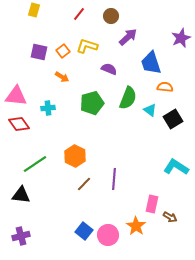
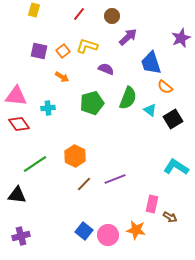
brown circle: moved 1 px right
purple square: moved 1 px up
purple semicircle: moved 3 px left
orange semicircle: rotated 147 degrees counterclockwise
purple line: moved 1 px right; rotated 65 degrees clockwise
black triangle: moved 4 px left
orange star: moved 4 px down; rotated 24 degrees counterclockwise
